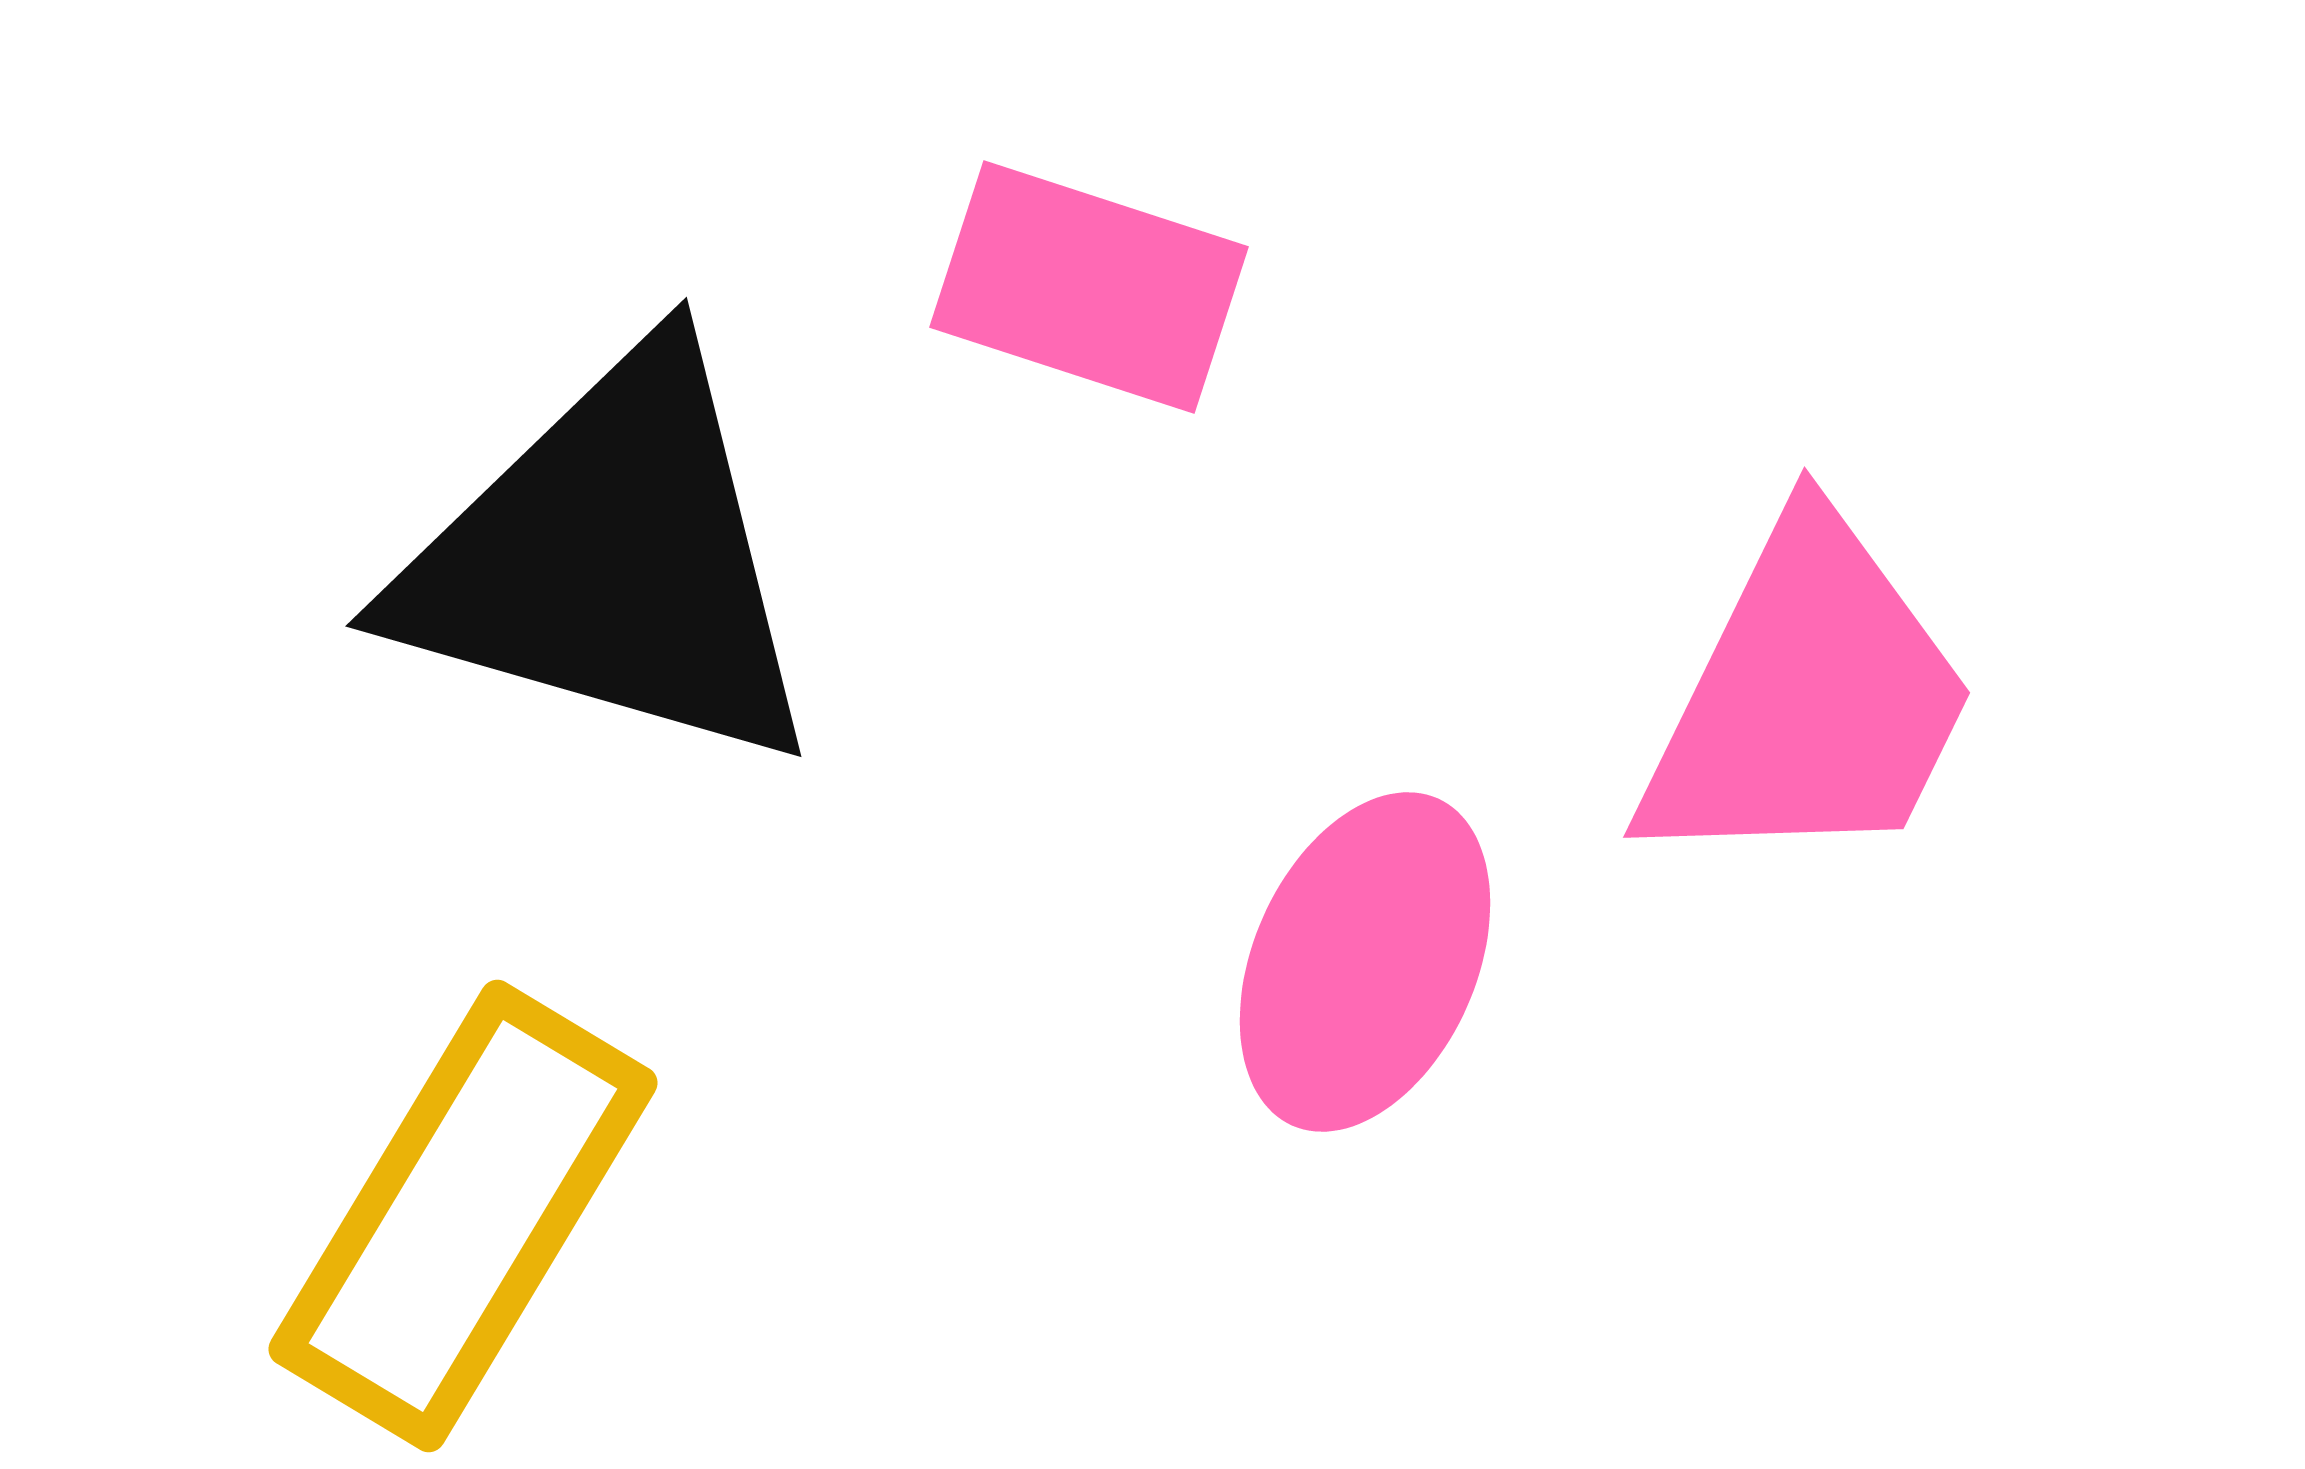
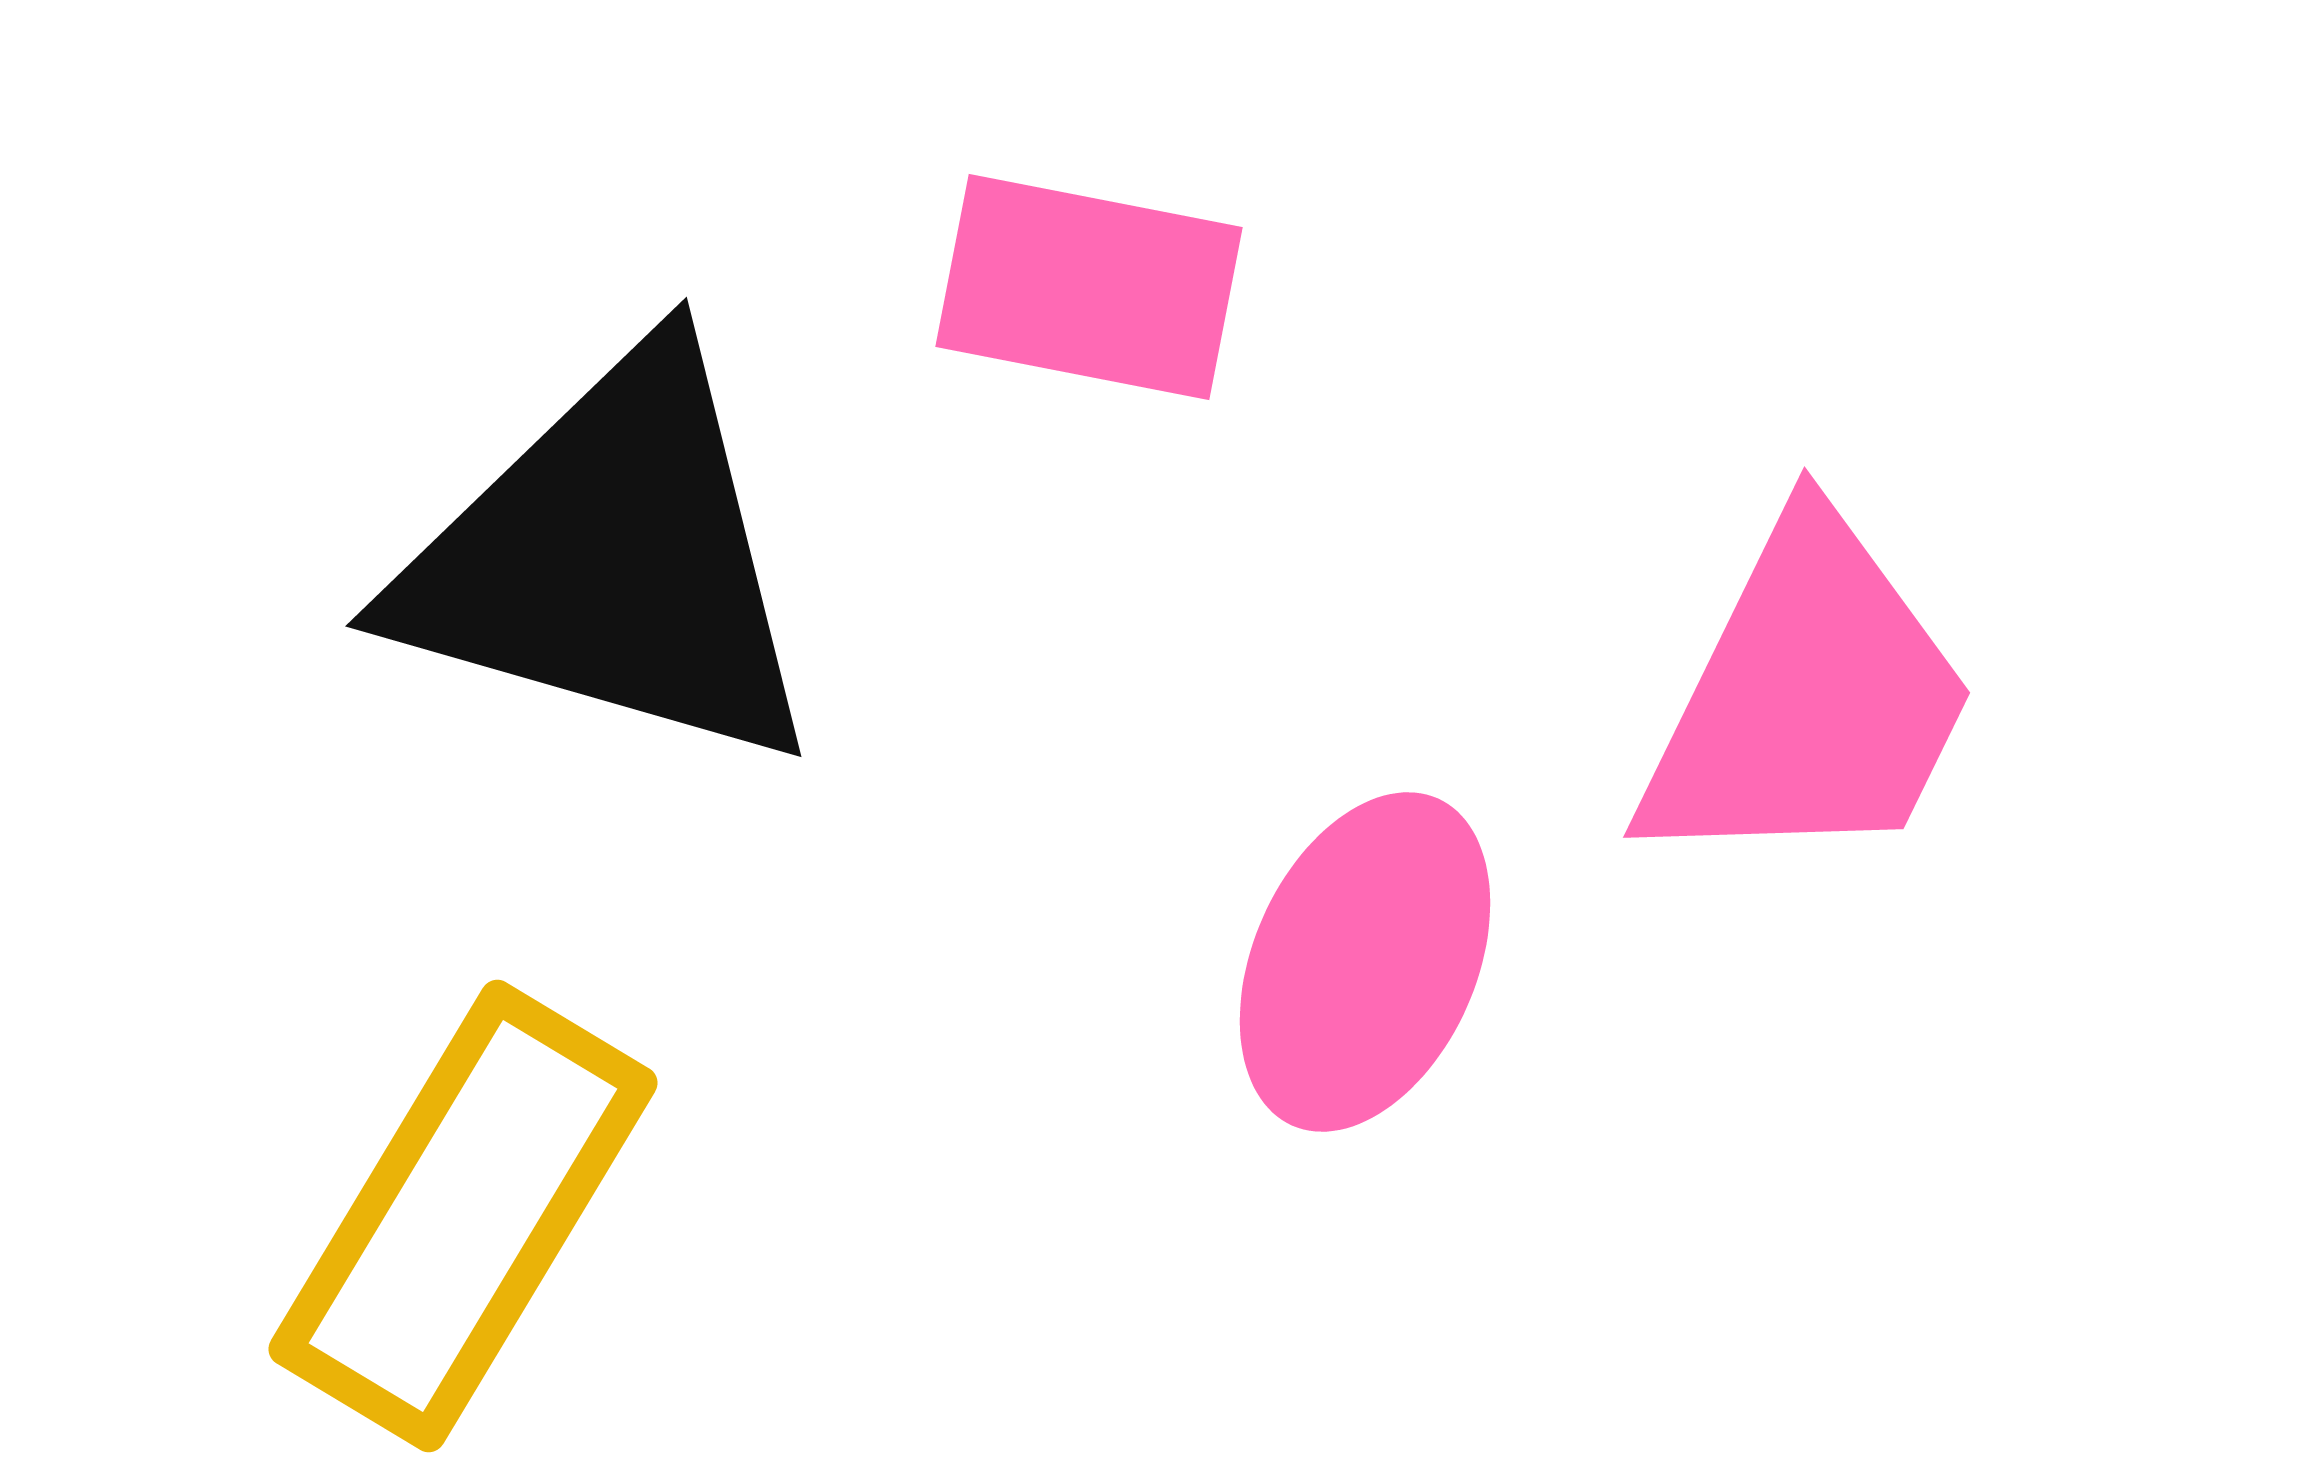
pink rectangle: rotated 7 degrees counterclockwise
